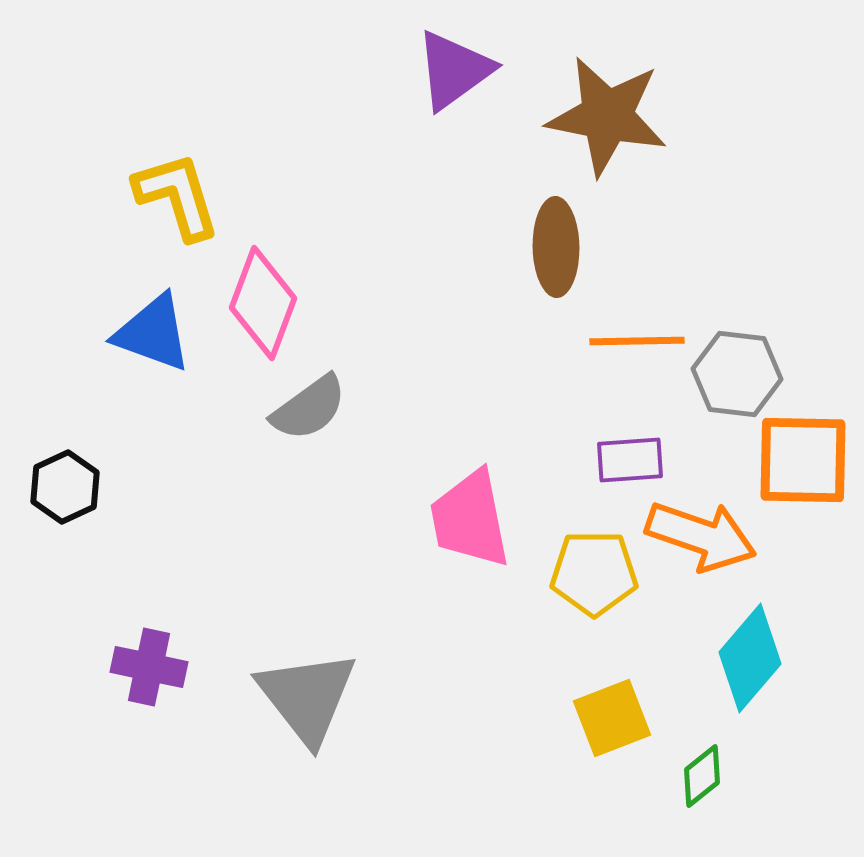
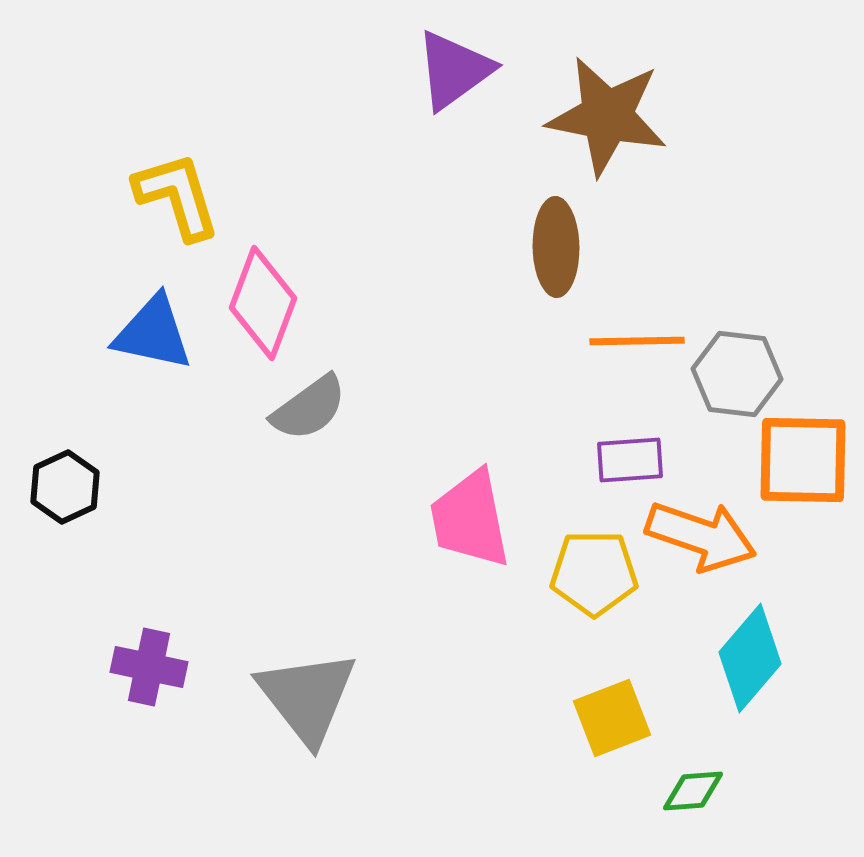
blue triangle: rotated 8 degrees counterclockwise
green diamond: moved 9 px left, 15 px down; rotated 34 degrees clockwise
